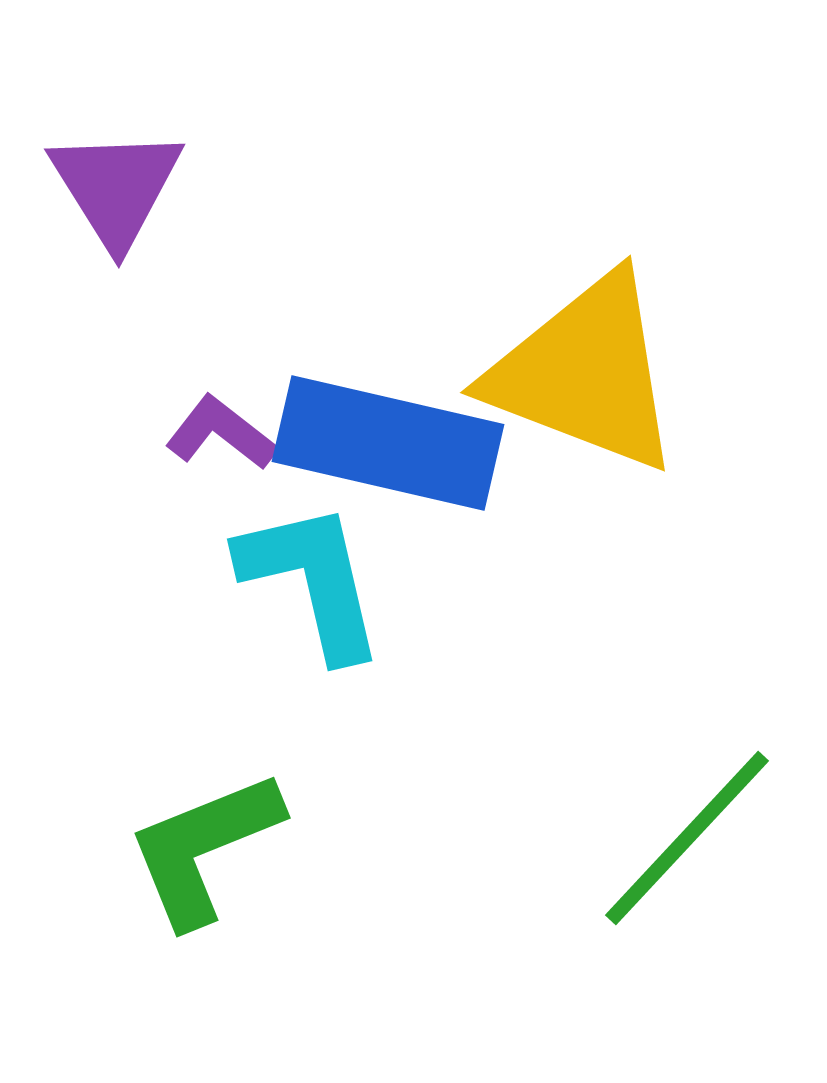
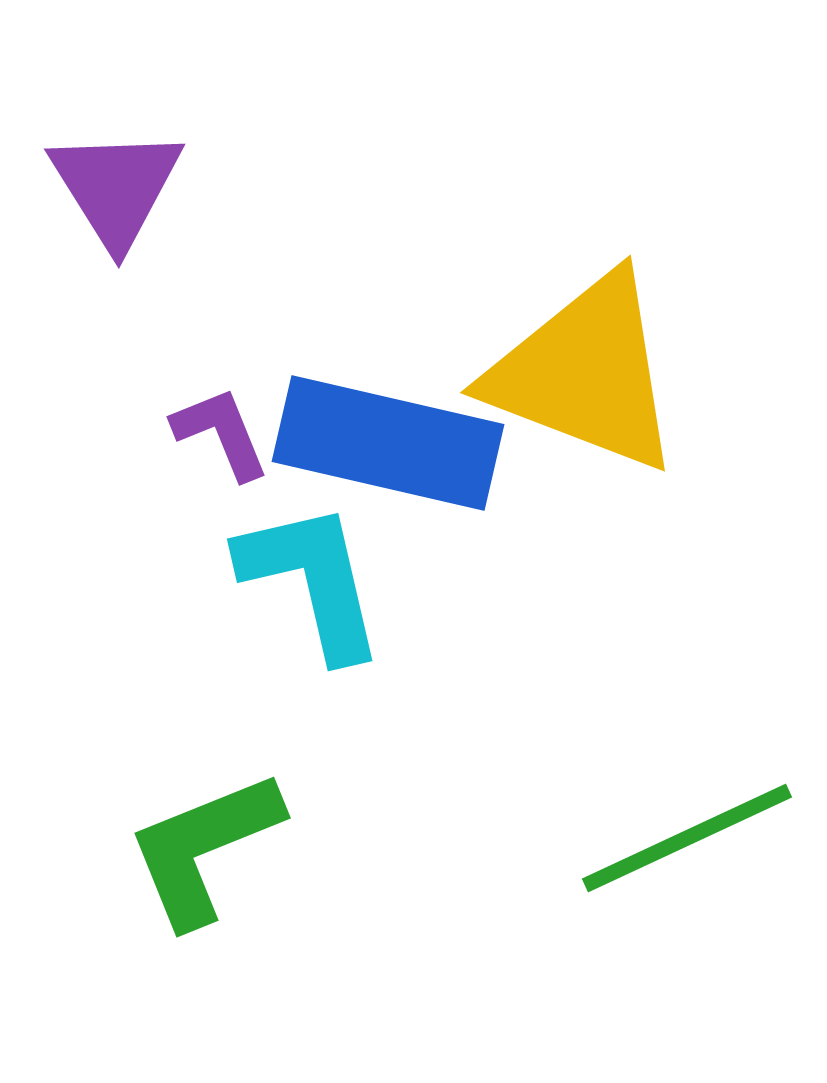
purple L-shape: rotated 30 degrees clockwise
green line: rotated 22 degrees clockwise
